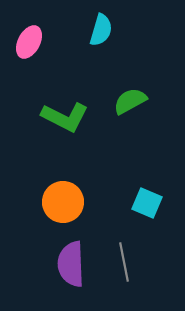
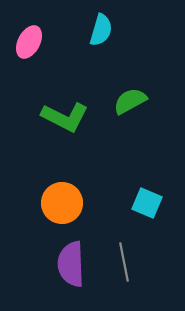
orange circle: moved 1 px left, 1 px down
